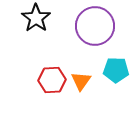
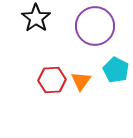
cyan pentagon: rotated 25 degrees clockwise
